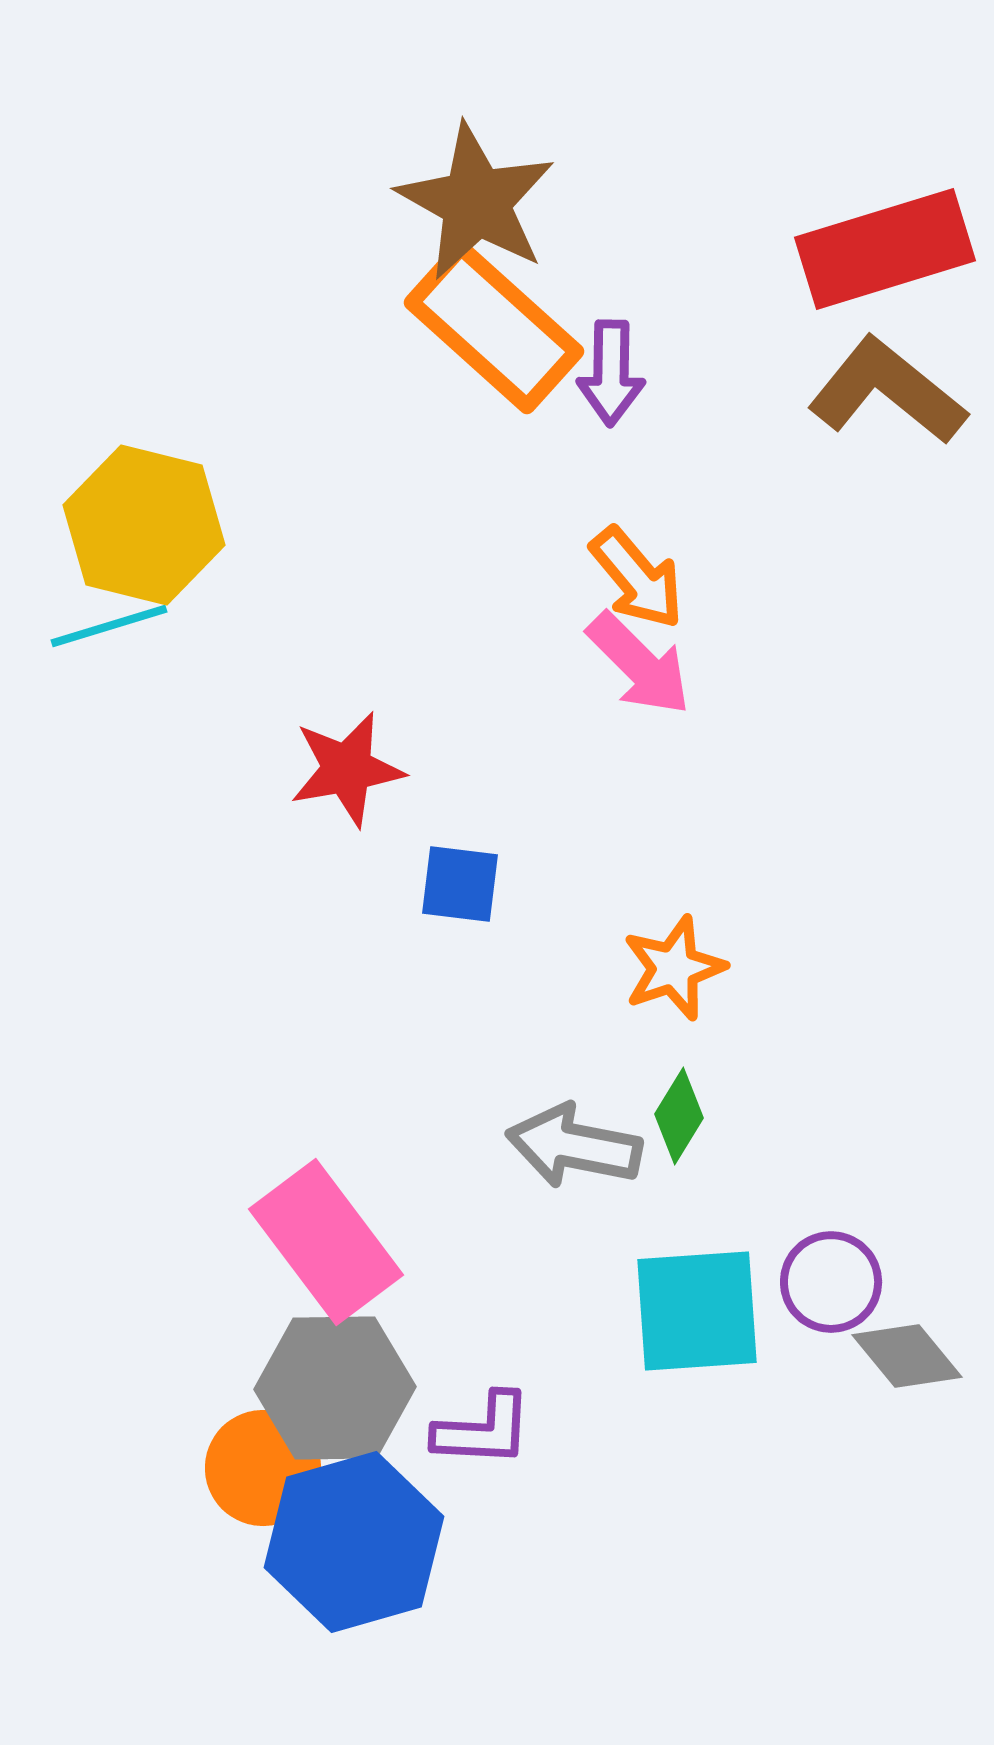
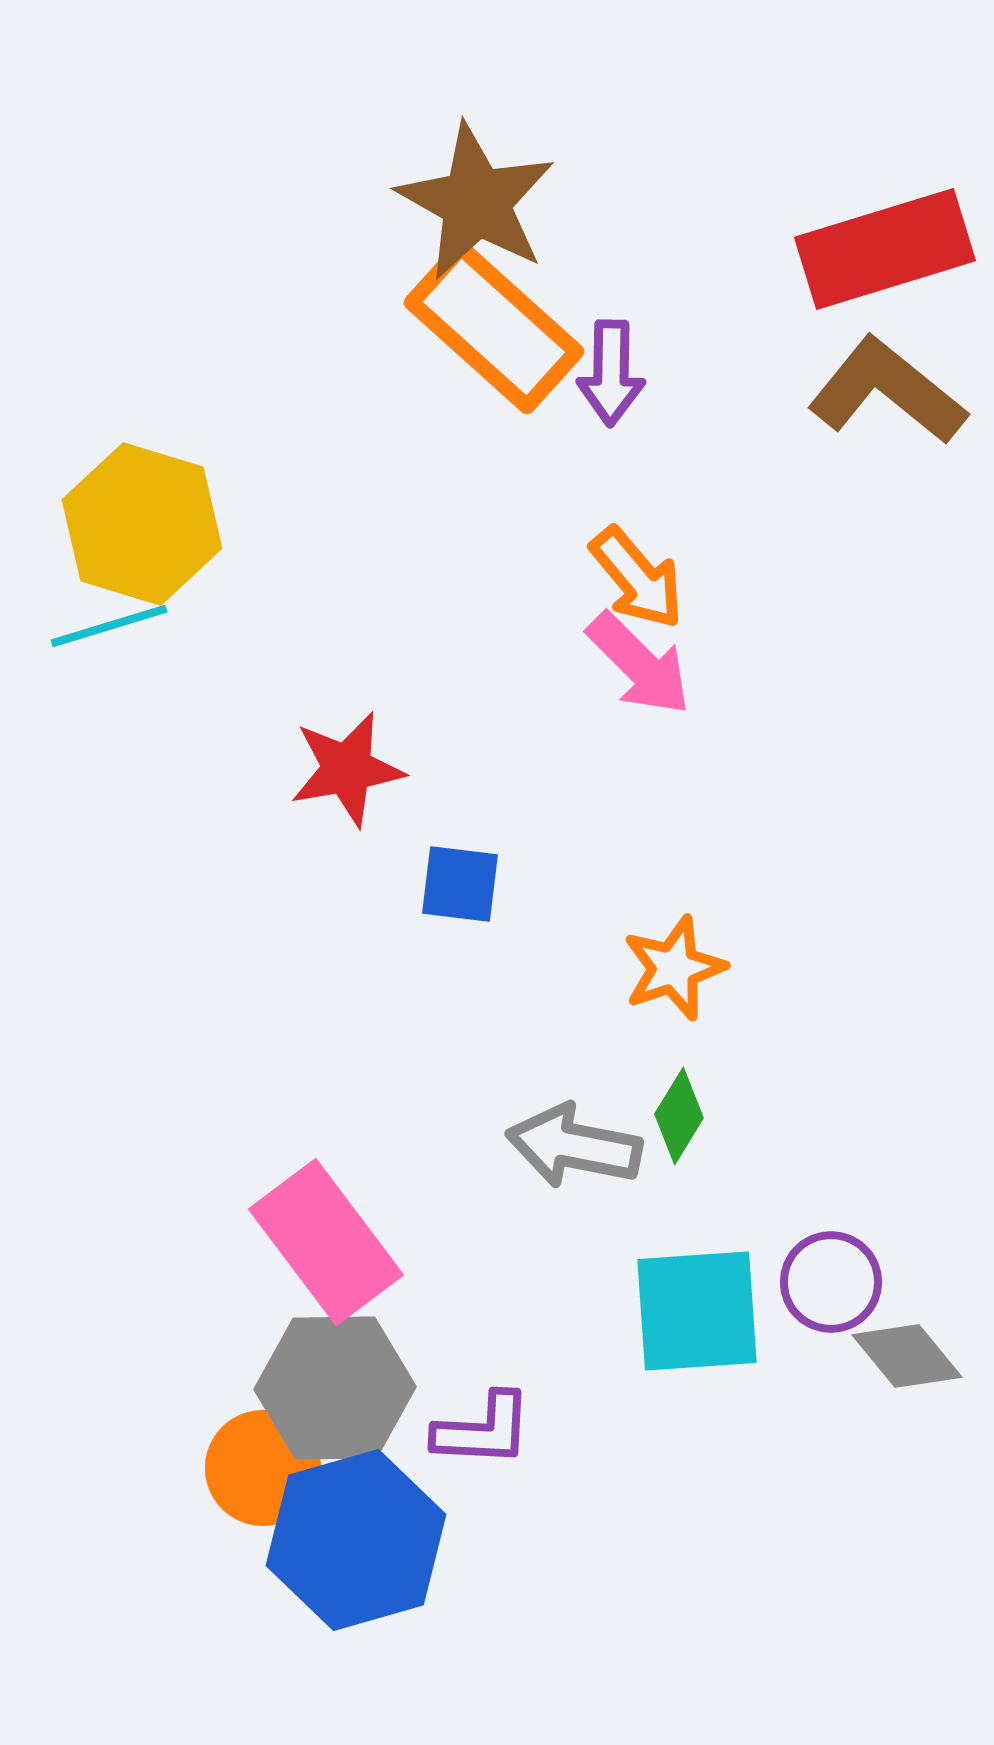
yellow hexagon: moved 2 px left, 1 px up; rotated 3 degrees clockwise
blue hexagon: moved 2 px right, 2 px up
